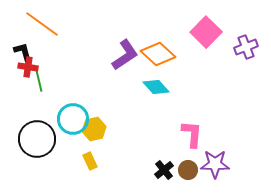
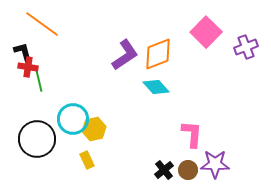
orange diamond: rotated 64 degrees counterclockwise
yellow rectangle: moved 3 px left, 1 px up
